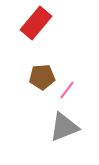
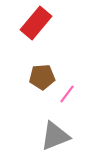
pink line: moved 4 px down
gray triangle: moved 9 px left, 9 px down
